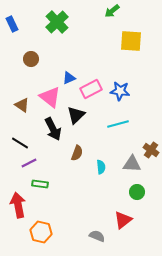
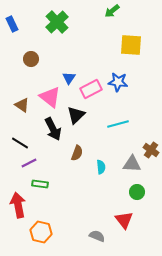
yellow square: moved 4 px down
blue triangle: rotated 32 degrees counterclockwise
blue star: moved 2 px left, 9 px up
red triangle: moved 1 px right; rotated 30 degrees counterclockwise
